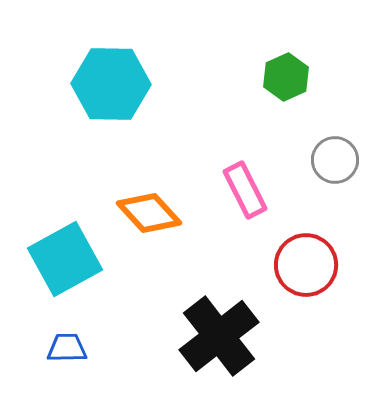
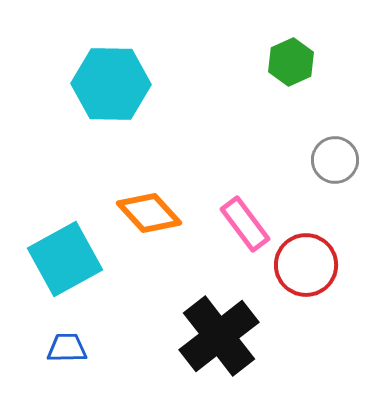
green hexagon: moved 5 px right, 15 px up
pink rectangle: moved 34 px down; rotated 10 degrees counterclockwise
